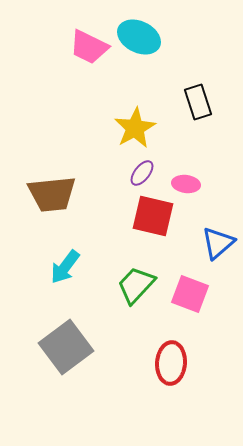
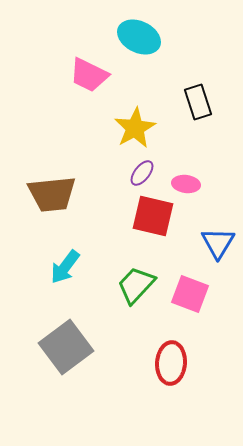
pink trapezoid: moved 28 px down
blue triangle: rotated 18 degrees counterclockwise
